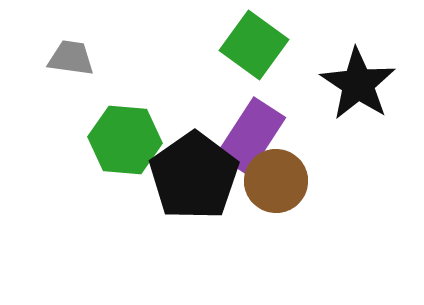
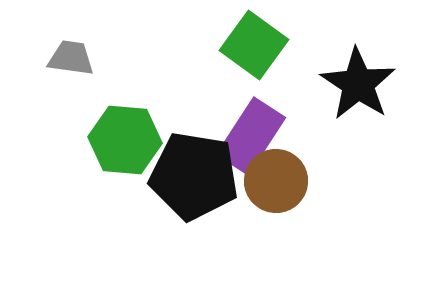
black pentagon: rotated 28 degrees counterclockwise
